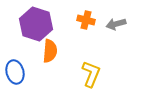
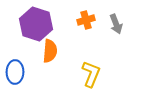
orange cross: rotated 30 degrees counterclockwise
gray arrow: rotated 96 degrees counterclockwise
blue ellipse: rotated 15 degrees clockwise
